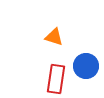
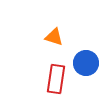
blue circle: moved 3 px up
